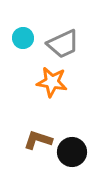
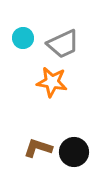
brown L-shape: moved 8 px down
black circle: moved 2 px right
